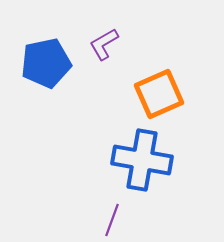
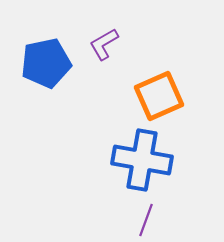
orange square: moved 2 px down
purple line: moved 34 px right
